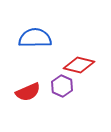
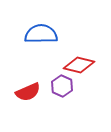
blue semicircle: moved 6 px right, 4 px up
